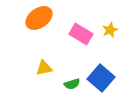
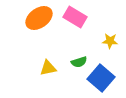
yellow star: moved 11 px down; rotated 28 degrees clockwise
pink rectangle: moved 6 px left, 17 px up
yellow triangle: moved 4 px right
green semicircle: moved 7 px right, 22 px up
